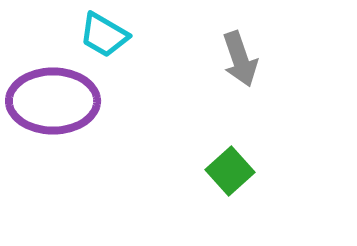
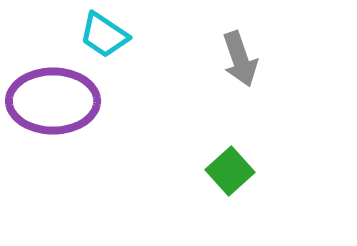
cyan trapezoid: rotated 4 degrees clockwise
